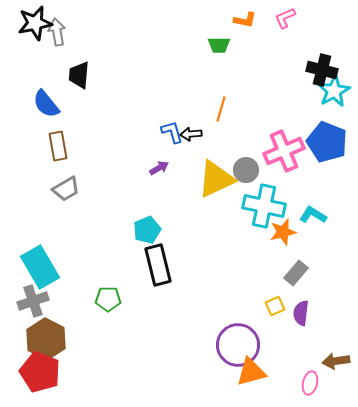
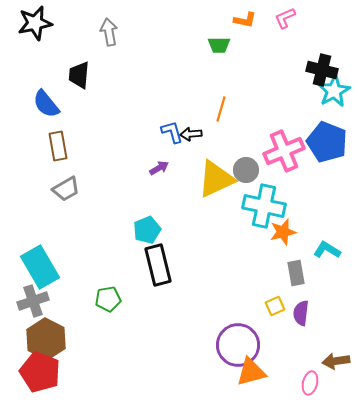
gray arrow: moved 52 px right
cyan L-shape: moved 14 px right, 35 px down
gray rectangle: rotated 50 degrees counterclockwise
green pentagon: rotated 10 degrees counterclockwise
